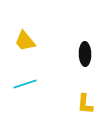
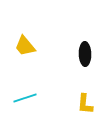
yellow trapezoid: moved 5 px down
cyan line: moved 14 px down
